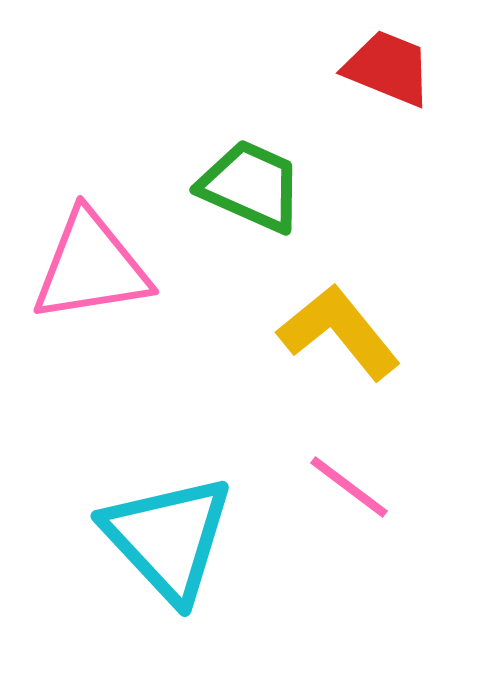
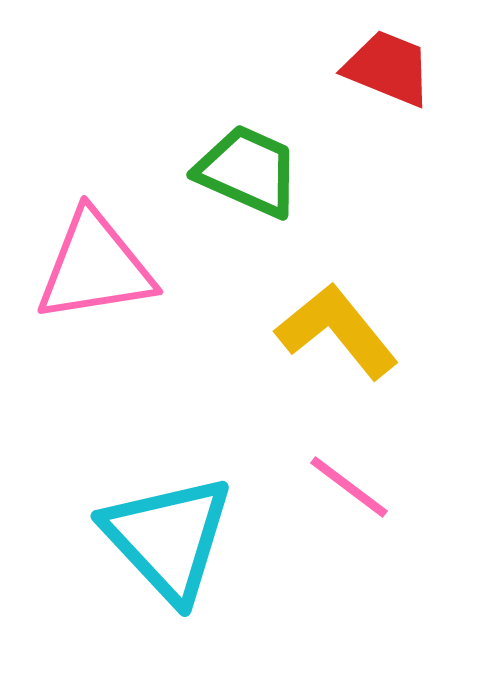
green trapezoid: moved 3 px left, 15 px up
pink triangle: moved 4 px right
yellow L-shape: moved 2 px left, 1 px up
